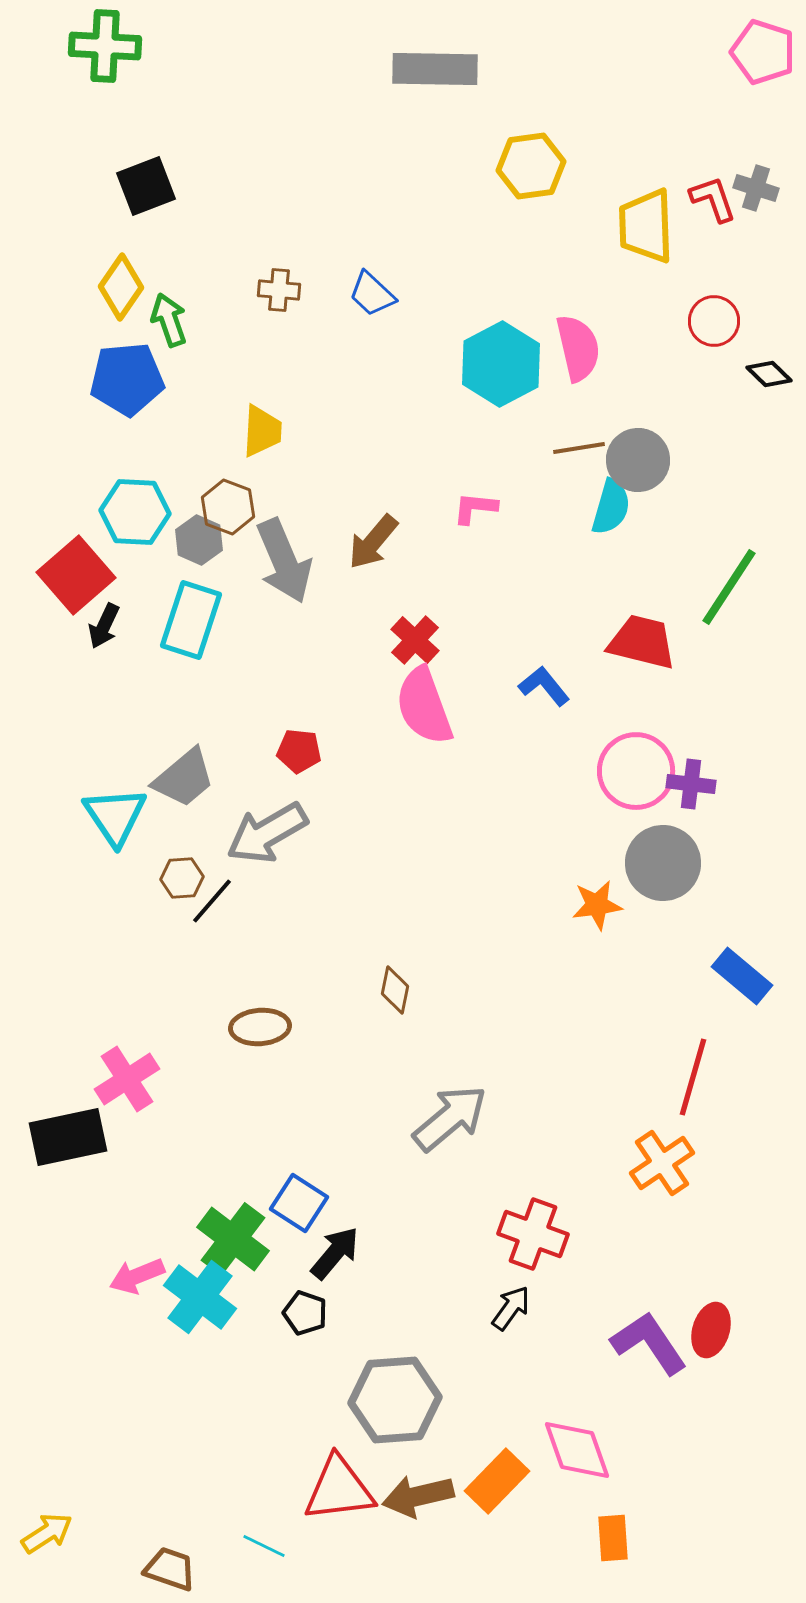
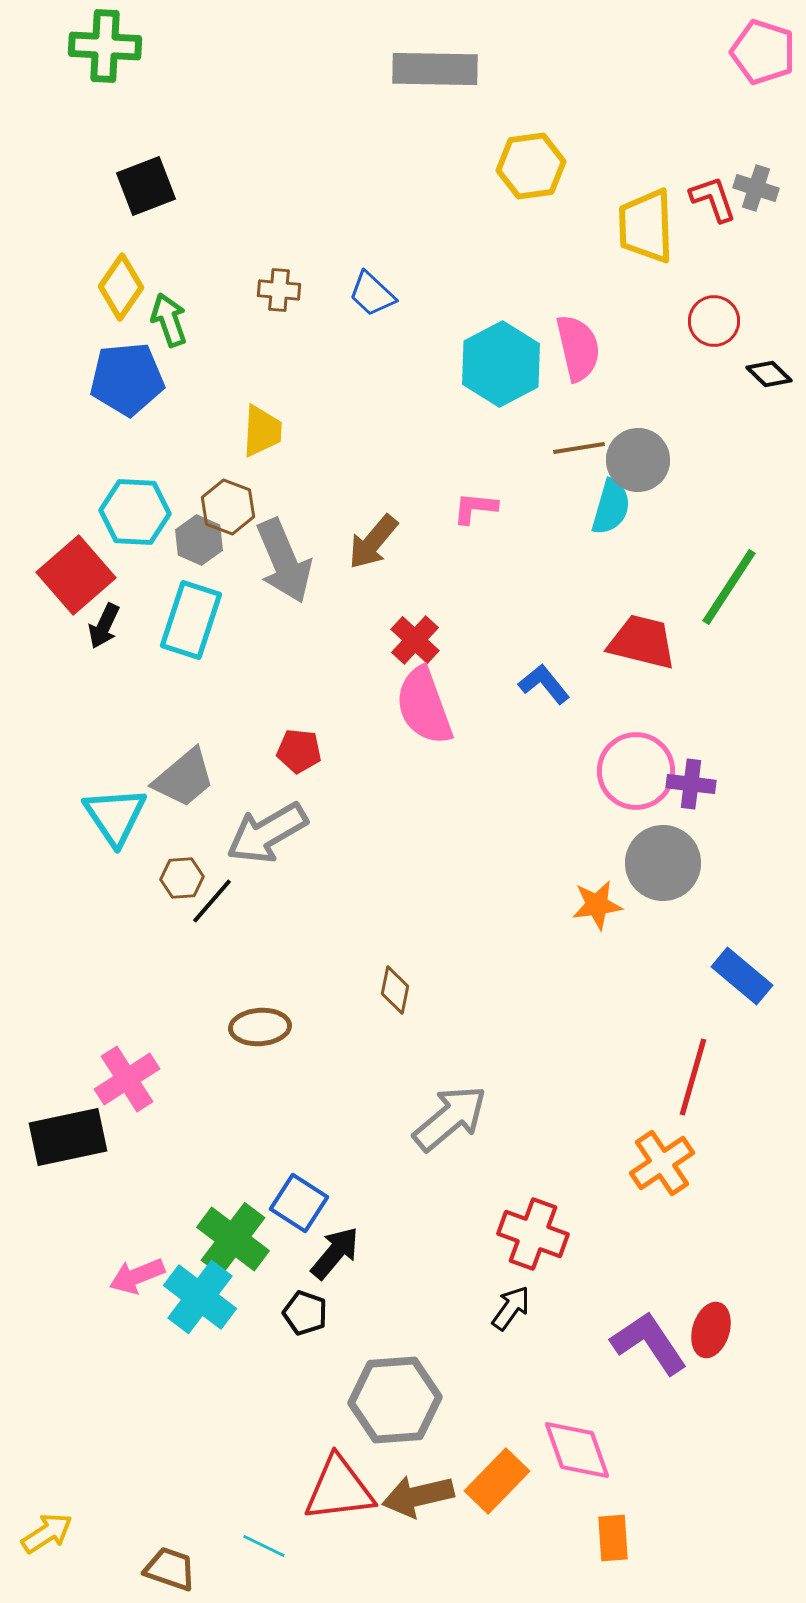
blue L-shape at (544, 686): moved 2 px up
